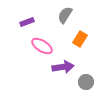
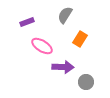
purple arrow: rotated 10 degrees clockwise
